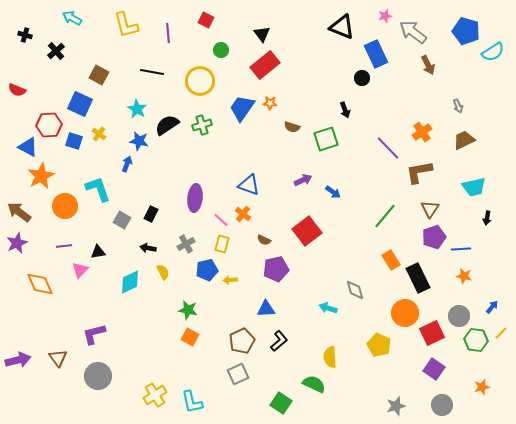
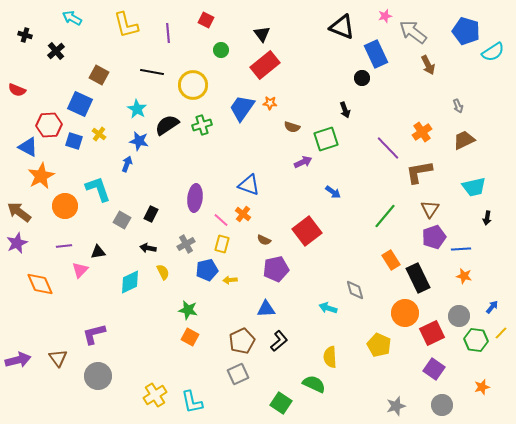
yellow circle at (200, 81): moved 7 px left, 4 px down
purple arrow at (303, 180): moved 18 px up
